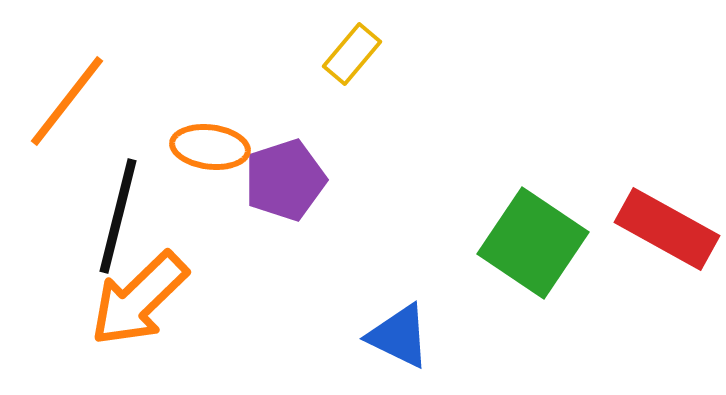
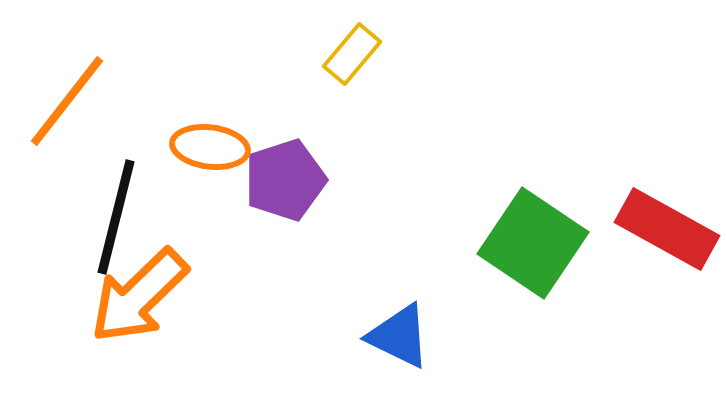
black line: moved 2 px left, 1 px down
orange arrow: moved 3 px up
